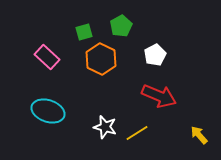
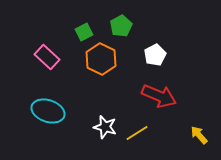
green square: rotated 12 degrees counterclockwise
